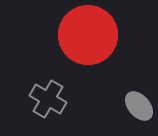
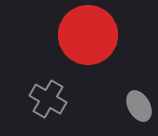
gray ellipse: rotated 12 degrees clockwise
